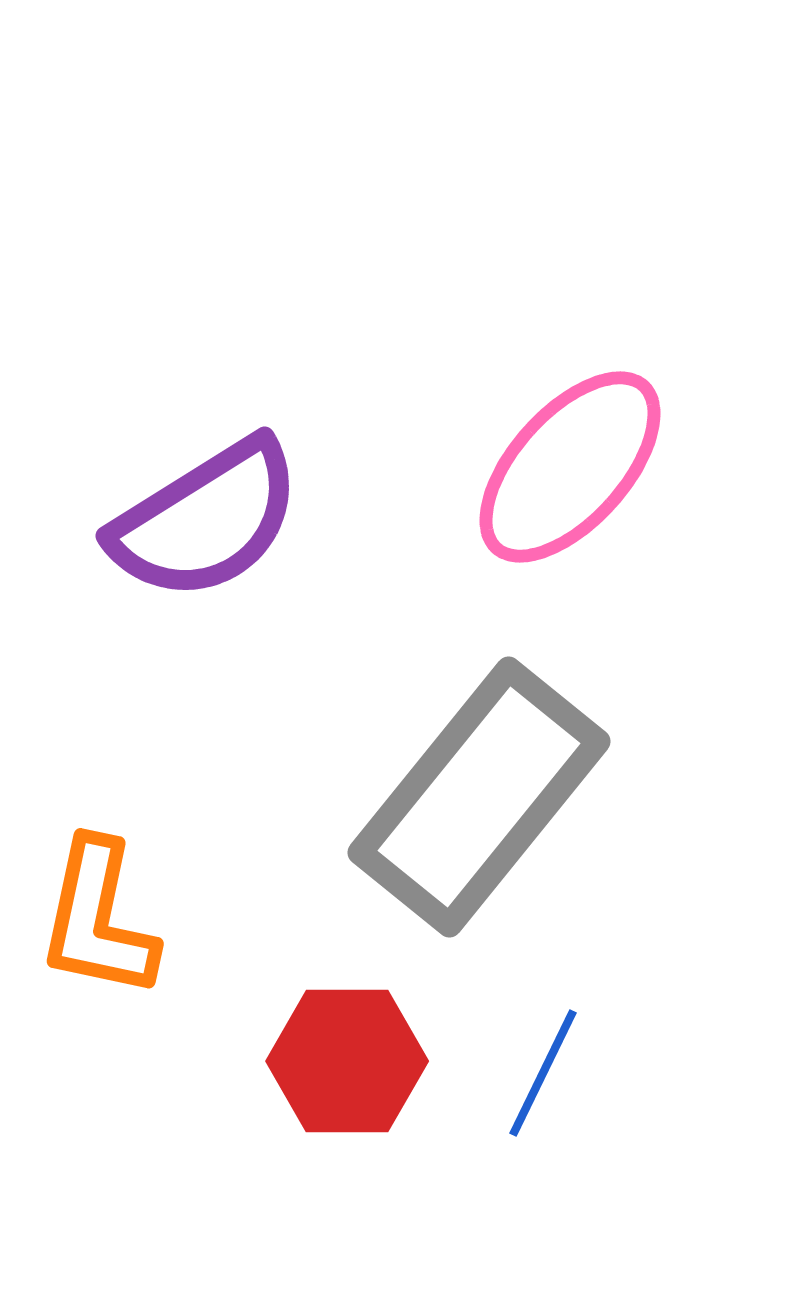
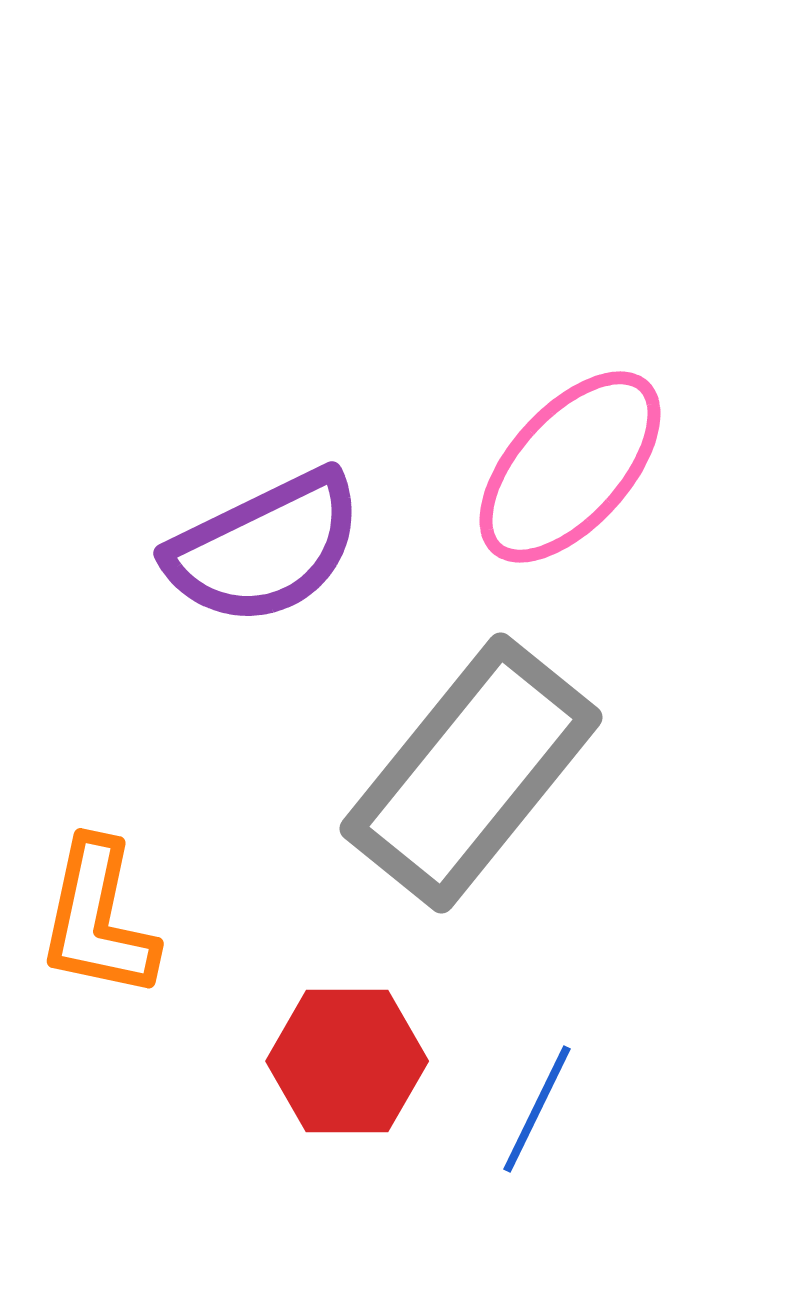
purple semicircle: moved 59 px right, 28 px down; rotated 6 degrees clockwise
gray rectangle: moved 8 px left, 24 px up
blue line: moved 6 px left, 36 px down
